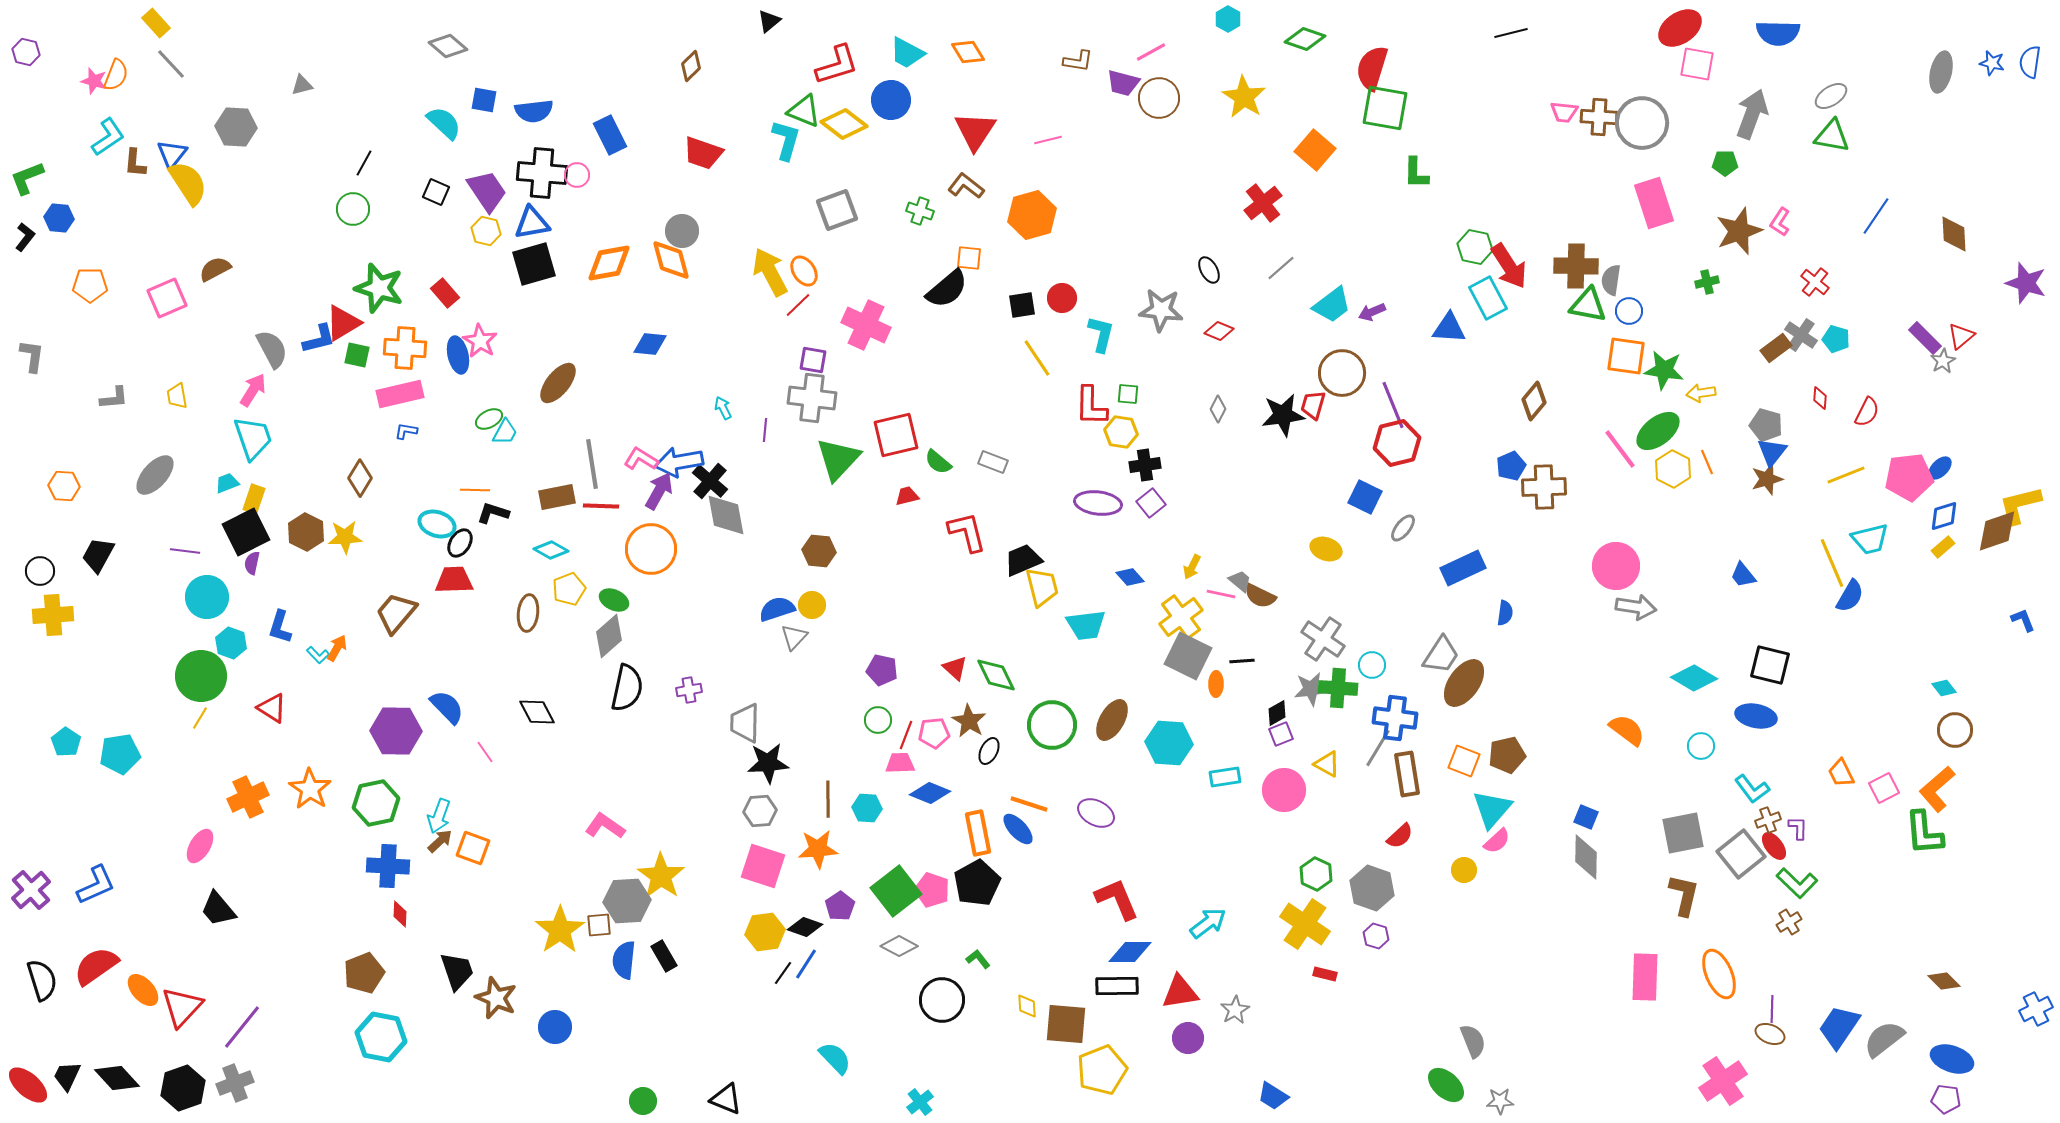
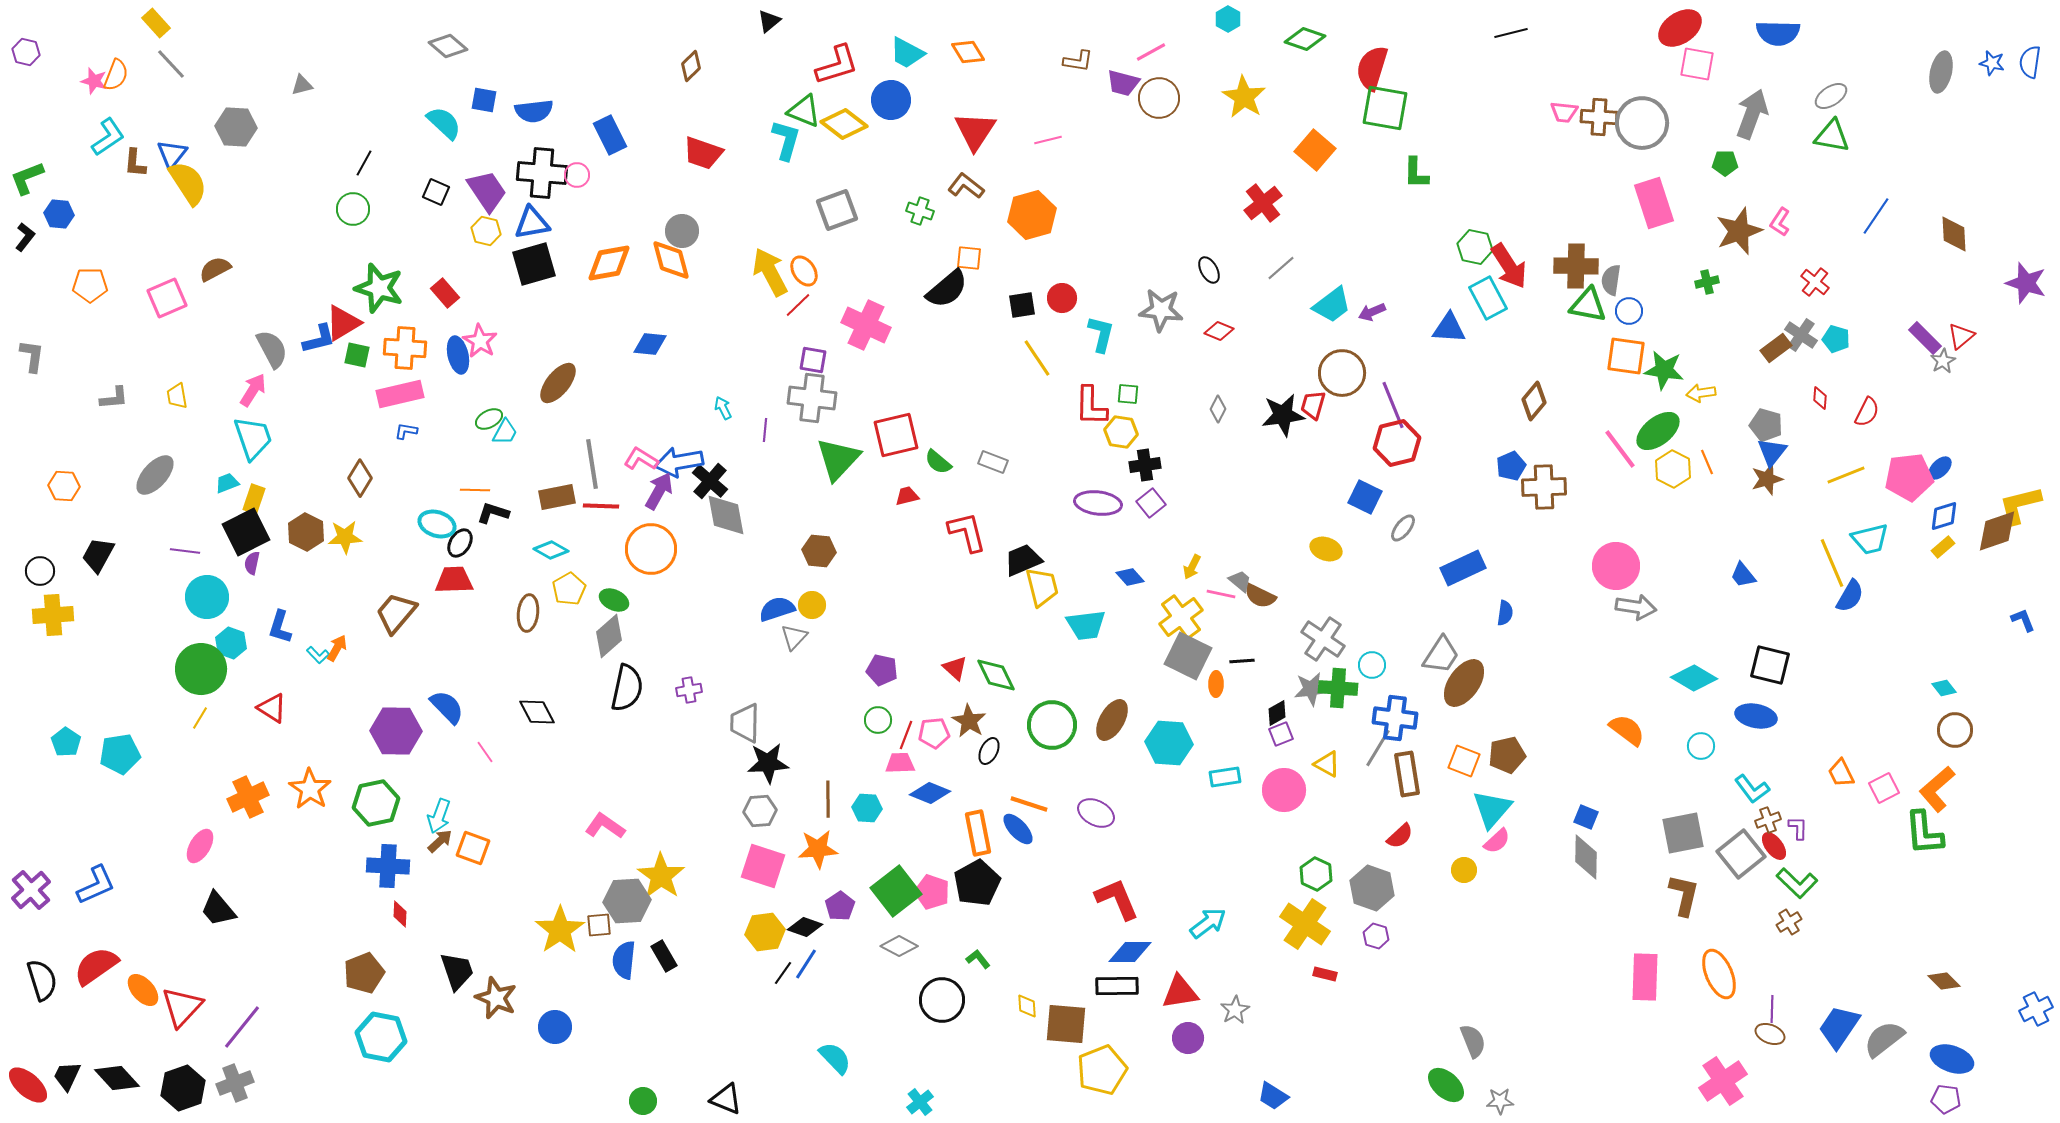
blue hexagon at (59, 218): moved 4 px up
yellow pentagon at (569, 589): rotated 8 degrees counterclockwise
green circle at (201, 676): moved 7 px up
pink pentagon at (932, 890): moved 2 px down
